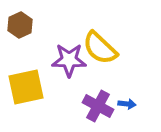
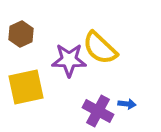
brown hexagon: moved 1 px right, 9 px down
purple cross: moved 5 px down
